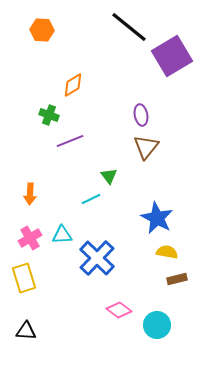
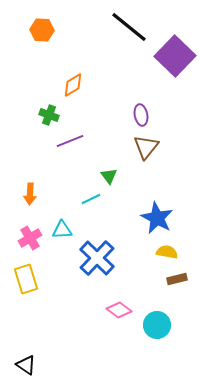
purple square: moved 3 px right; rotated 15 degrees counterclockwise
cyan triangle: moved 5 px up
yellow rectangle: moved 2 px right, 1 px down
black triangle: moved 34 px down; rotated 30 degrees clockwise
